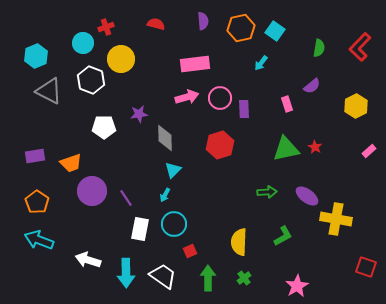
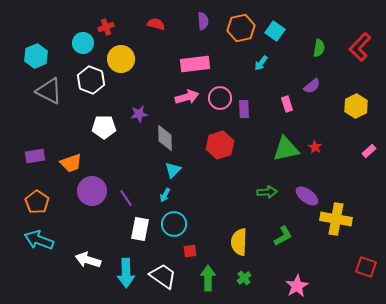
red square at (190, 251): rotated 16 degrees clockwise
